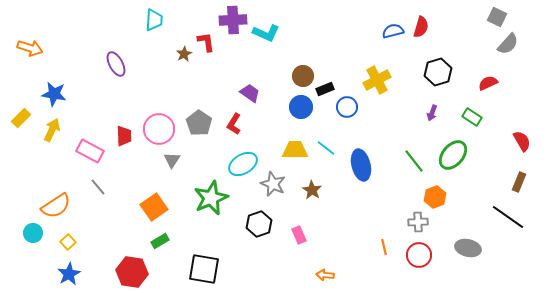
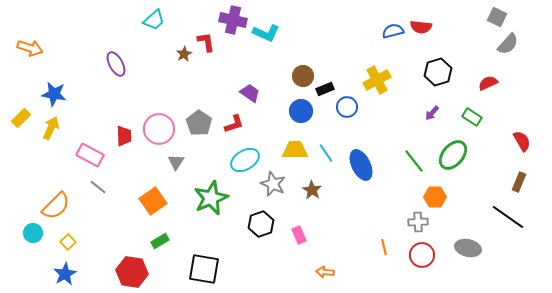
cyan trapezoid at (154, 20): rotated 45 degrees clockwise
purple cross at (233, 20): rotated 16 degrees clockwise
red semicircle at (421, 27): rotated 80 degrees clockwise
blue circle at (301, 107): moved 4 px down
purple arrow at (432, 113): rotated 21 degrees clockwise
red L-shape at (234, 124): rotated 140 degrees counterclockwise
yellow arrow at (52, 130): moved 1 px left, 2 px up
cyan line at (326, 148): moved 5 px down; rotated 18 degrees clockwise
pink rectangle at (90, 151): moved 4 px down
gray triangle at (172, 160): moved 4 px right, 2 px down
cyan ellipse at (243, 164): moved 2 px right, 4 px up
blue ellipse at (361, 165): rotated 12 degrees counterclockwise
gray line at (98, 187): rotated 12 degrees counterclockwise
orange hexagon at (435, 197): rotated 20 degrees clockwise
orange semicircle at (56, 206): rotated 12 degrees counterclockwise
orange square at (154, 207): moved 1 px left, 6 px up
black hexagon at (259, 224): moved 2 px right
red circle at (419, 255): moved 3 px right
blue star at (69, 274): moved 4 px left
orange arrow at (325, 275): moved 3 px up
